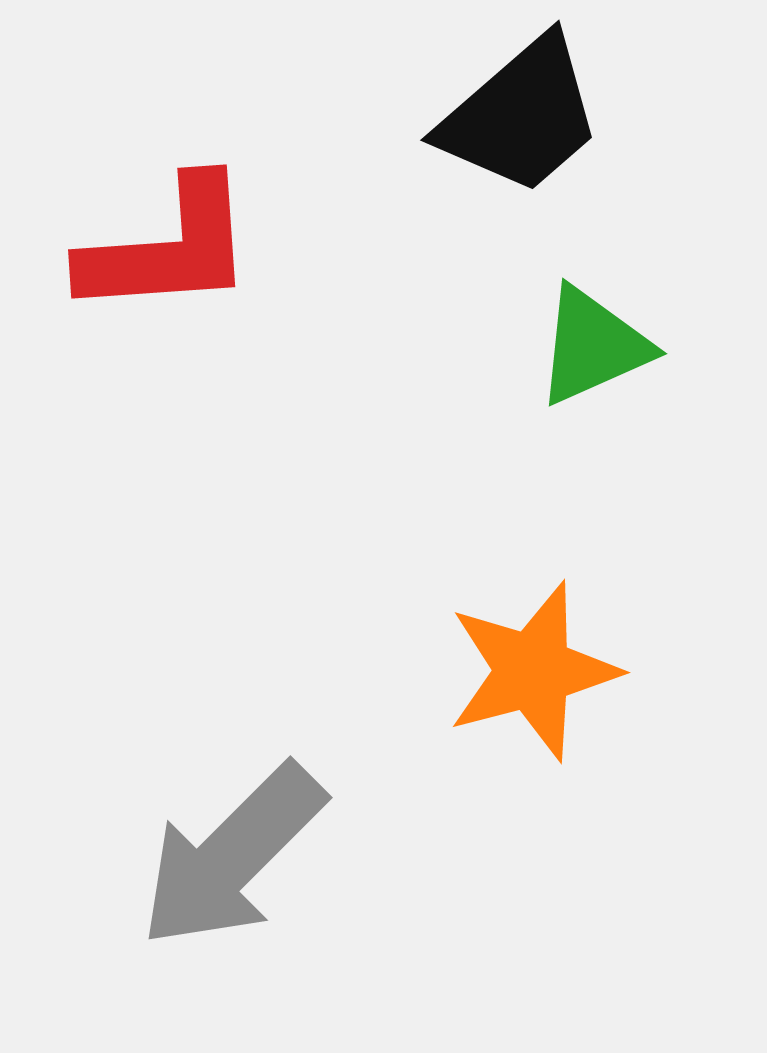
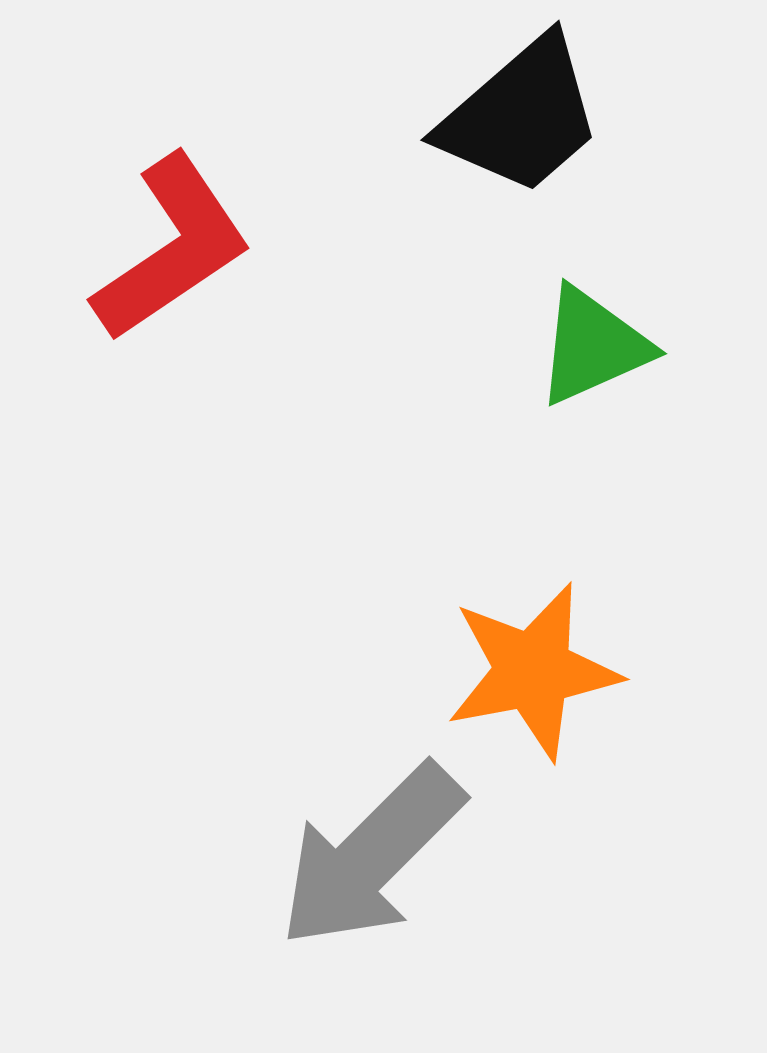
red L-shape: moved 4 px right; rotated 30 degrees counterclockwise
orange star: rotated 4 degrees clockwise
gray arrow: moved 139 px right
